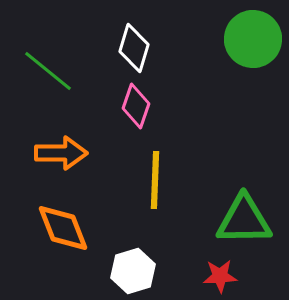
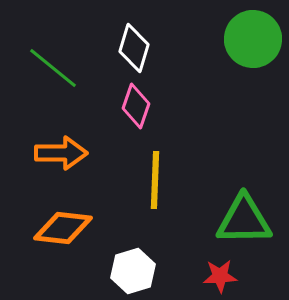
green line: moved 5 px right, 3 px up
orange diamond: rotated 62 degrees counterclockwise
